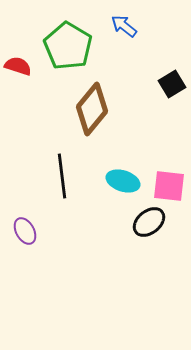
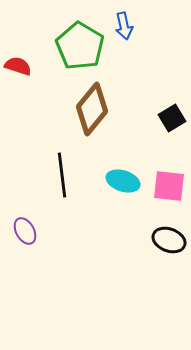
blue arrow: rotated 140 degrees counterclockwise
green pentagon: moved 12 px right
black square: moved 34 px down
black line: moved 1 px up
black ellipse: moved 20 px right, 18 px down; rotated 60 degrees clockwise
